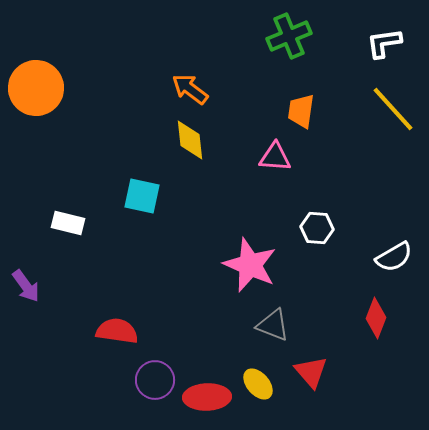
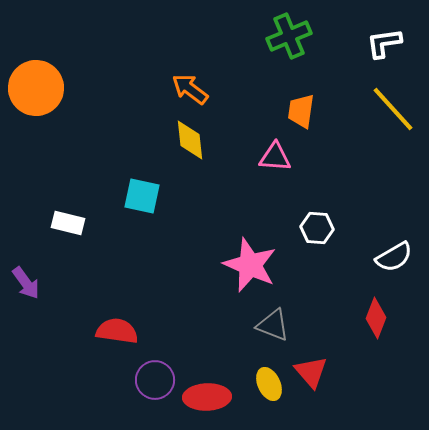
purple arrow: moved 3 px up
yellow ellipse: moved 11 px right; rotated 16 degrees clockwise
